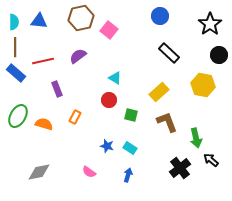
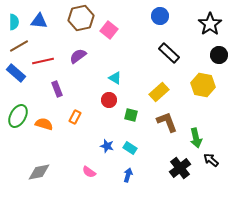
brown line: moved 4 px right, 1 px up; rotated 60 degrees clockwise
